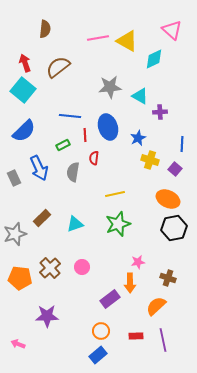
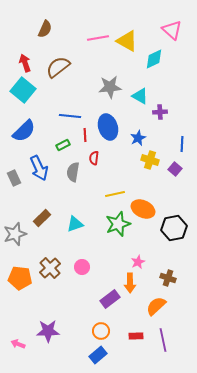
brown semicircle at (45, 29): rotated 18 degrees clockwise
orange ellipse at (168, 199): moved 25 px left, 10 px down
pink star at (138, 262): rotated 16 degrees counterclockwise
purple star at (47, 316): moved 1 px right, 15 px down
